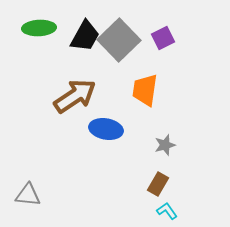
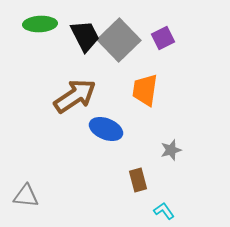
green ellipse: moved 1 px right, 4 px up
black trapezoid: rotated 56 degrees counterclockwise
blue ellipse: rotated 12 degrees clockwise
gray star: moved 6 px right, 5 px down
brown rectangle: moved 20 px left, 4 px up; rotated 45 degrees counterclockwise
gray triangle: moved 2 px left, 1 px down
cyan L-shape: moved 3 px left
